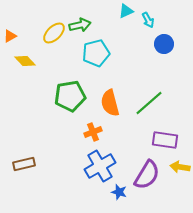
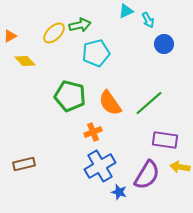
green pentagon: rotated 24 degrees clockwise
orange semicircle: rotated 20 degrees counterclockwise
